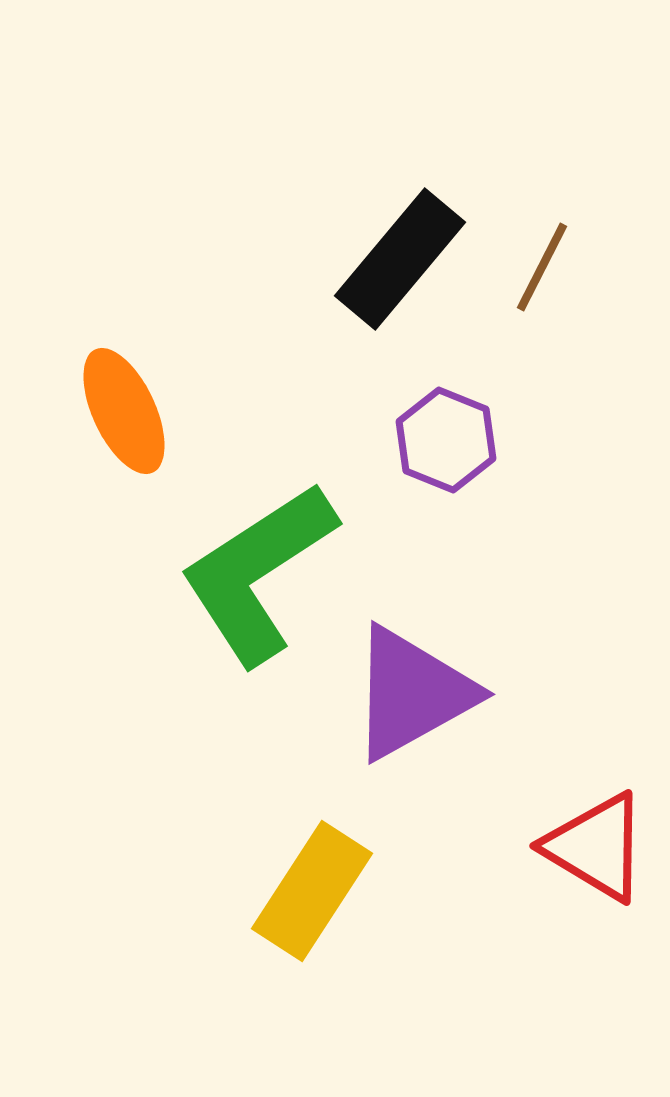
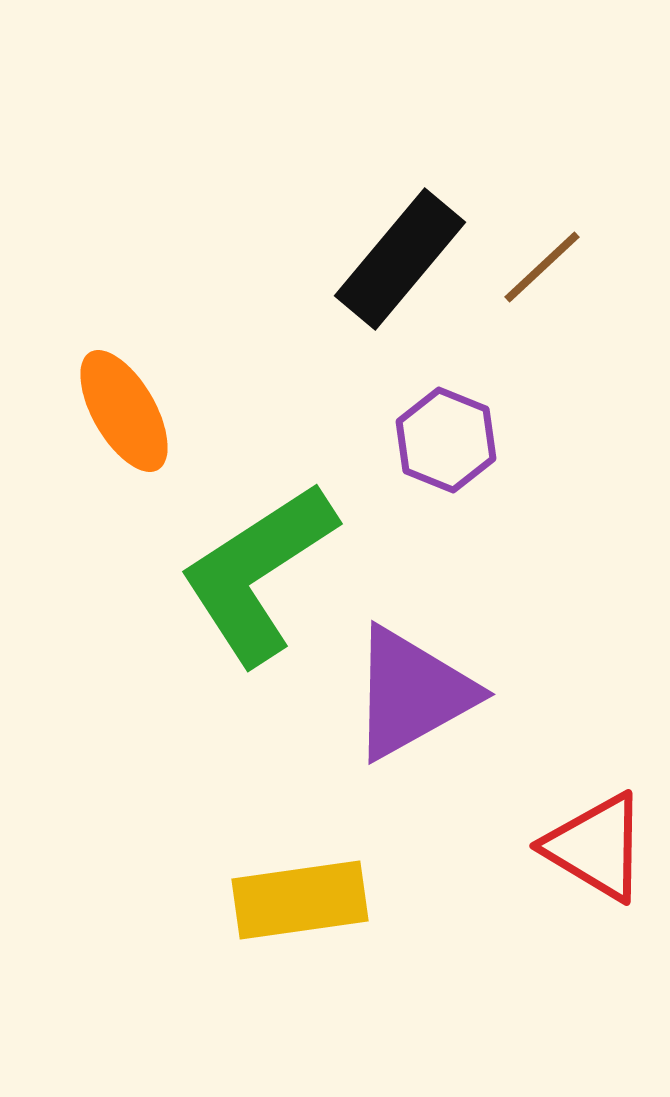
brown line: rotated 20 degrees clockwise
orange ellipse: rotated 5 degrees counterclockwise
yellow rectangle: moved 12 px left, 9 px down; rotated 49 degrees clockwise
